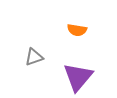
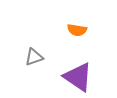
purple triangle: rotated 36 degrees counterclockwise
